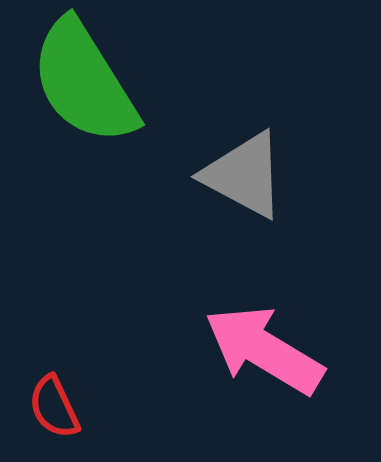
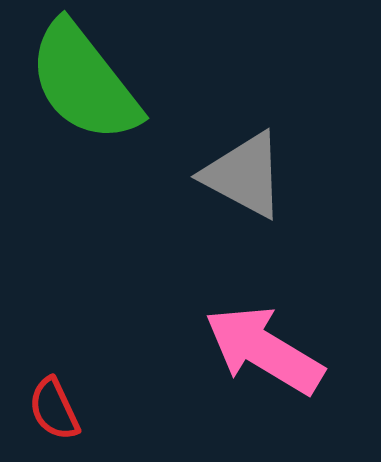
green semicircle: rotated 6 degrees counterclockwise
red semicircle: moved 2 px down
